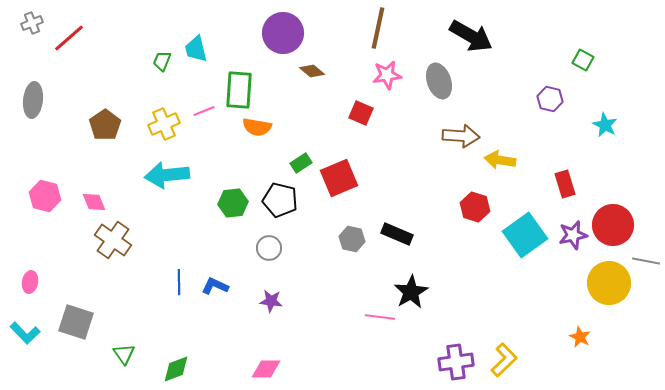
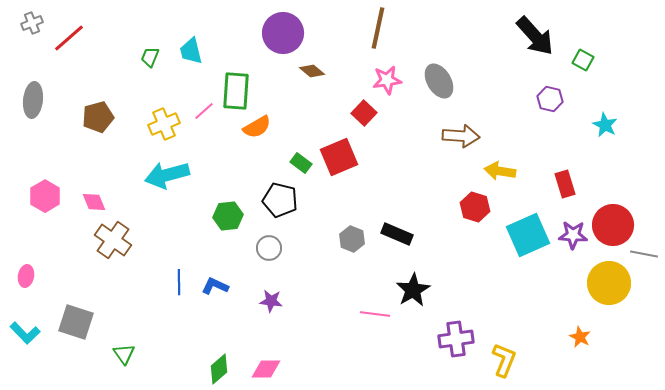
black arrow at (471, 36): moved 64 px right; rotated 18 degrees clockwise
cyan trapezoid at (196, 49): moved 5 px left, 2 px down
green trapezoid at (162, 61): moved 12 px left, 4 px up
pink star at (387, 75): moved 5 px down
gray ellipse at (439, 81): rotated 12 degrees counterclockwise
green rectangle at (239, 90): moved 3 px left, 1 px down
pink line at (204, 111): rotated 20 degrees counterclockwise
red square at (361, 113): moved 3 px right; rotated 20 degrees clockwise
brown pentagon at (105, 125): moved 7 px left, 8 px up; rotated 20 degrees clockwise
orange semicircle at (257, 127): rotated 40 degrees counterclockwise
yellow arrow at (500, 160): moved 11 px down
green rectangle at (301, 163): rotated 70 degrees clockwise
cyan arrow at (167, 175): rotated 9 degrees counterclockwise
red square at (339, 178): moved 21 px up
pink hexagon at (45, 196): rotated 16 degrees clockwise
green hexagon at (233, 203): moved 5 px left, 13 px down
cyan square at (525, 235): moved 3 px right; rotated 12 degrees clockwise
purple star at (573, 235): rotated 16 degrees clockwise
gray hexagon at (352, 239): rotated 10 degrees clockwise
gray line at (646, 261): moved 2 px left, 7 px up
pink ellipse at (30, 282): moved 4 px left, 6 px up
black star at (411, 292): moved 2 px right, 2 px up
pink line at (380, 317): moved 5 px left, 3 px up
yellow L-shape at (504, 360): rotated 24 degrees counterclockwise
purple cross at (456, 362): moved 23 px up
green diamond at (176, 369): moved 43 px right; rotated 20 degrees counterclockwise
